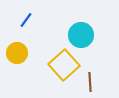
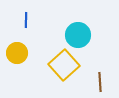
blue line: rotated 35 degrees counterclockwise
cyan circle: moved 3 px left
brown line: moved 10 px right
